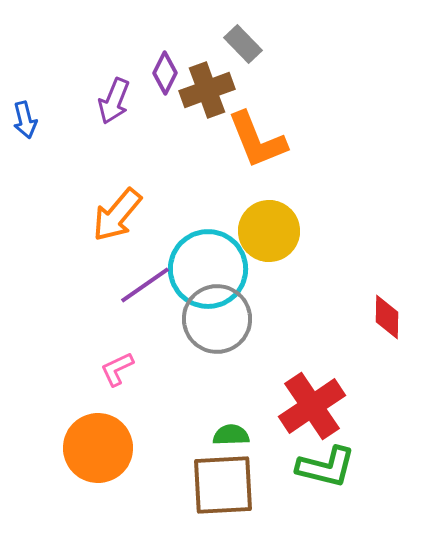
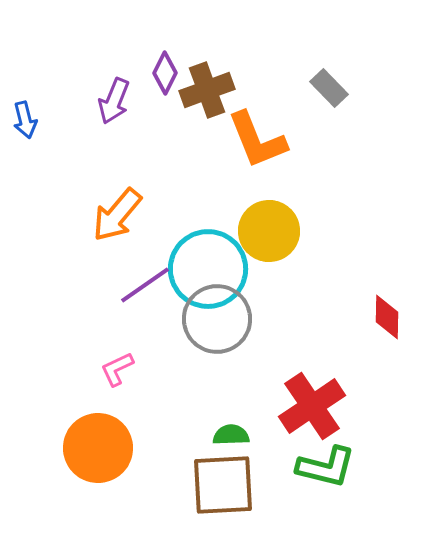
gray rectangle: moved 86 px right, 44 px down
